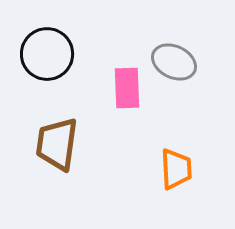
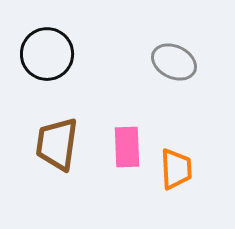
pink rectangle: moved 59 px down
